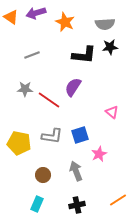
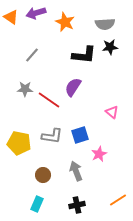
gray line: rotated 28 degrees counterclockwise
